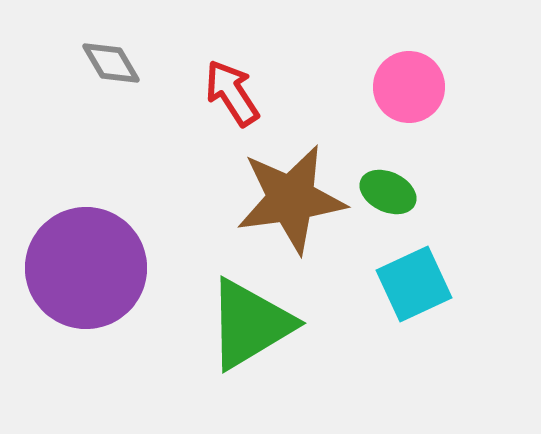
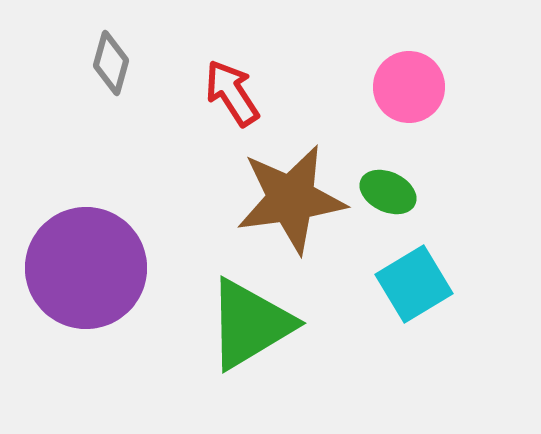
gray diamond: rotated 46 degrees clockwise
cyan square: rotated 6 degrees counterclockwise
